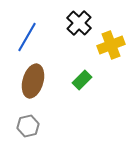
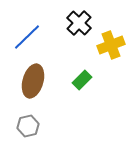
blue line: rotated 16 degrees clockwise
